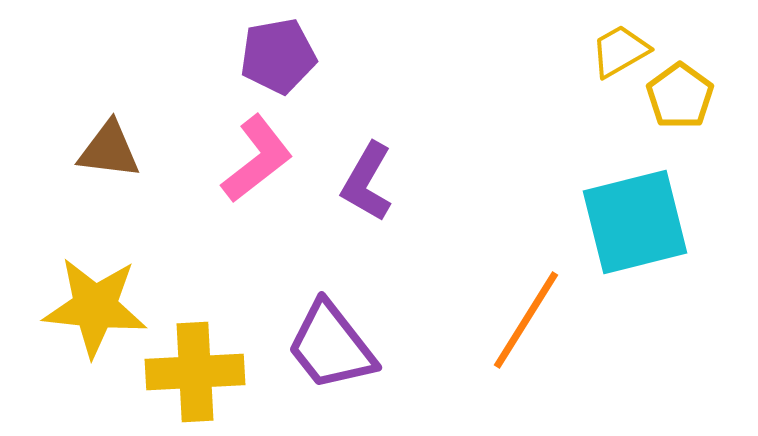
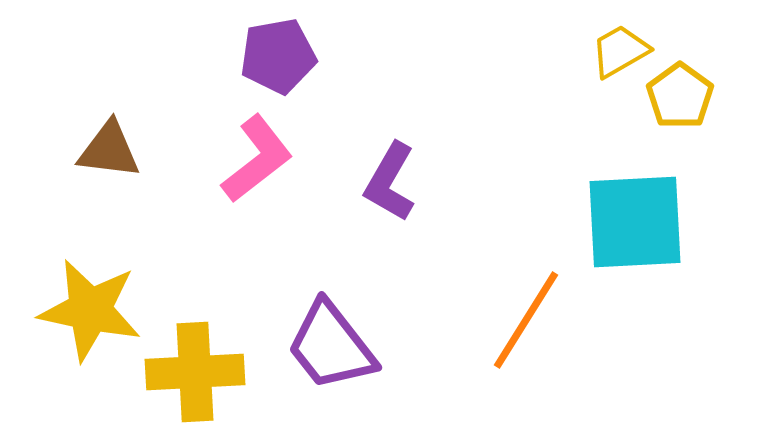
purple L-shape: moved 23 px right
cyan square: rotated 11 degrees clockwise
yellow star: moved 5 px left, 3 px down; rotated 6 degrees clockwise
